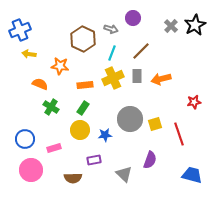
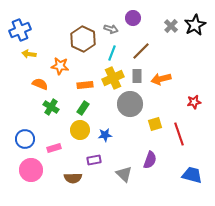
gray circle: moved 15 px up
